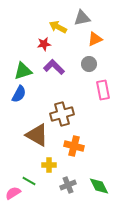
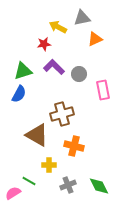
gray circle: moved 10 px left, 10 px down
